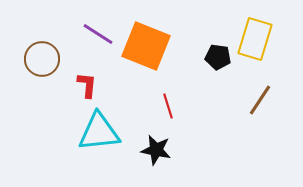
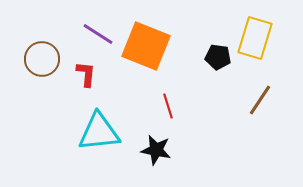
yellow rectangle: moved 1 px up
red L-shape: moved 1 px left, 11 px up
